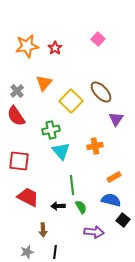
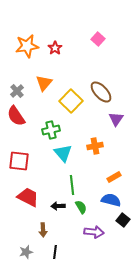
cyan triangle: moved 2 px right, 2 px down
gray star: moved 1 px left
